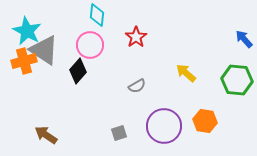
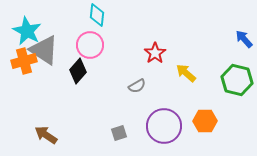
red star: moved 19 px right, 16 px down
green hexagon: rotated 8 degrees clockwise
orange hexagon: rotated 10 degrees counterclockwise
